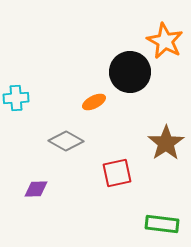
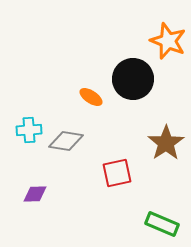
orange star: moved 3 px right; rotated 6 degrees counterclockwise
black circle: moved 3 px right, 7 px down
cyan cross: moved 13 px right, 32 px down
orange ellipse: moved 3 px left, 5 px up; rotated 60 degrees clockwise
gray diamond: rotated 20 degrees counterclockwise
purple diamond: moved 1 px left, 5 px down
green rectangle: rotated 16 degrees clockwise
